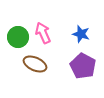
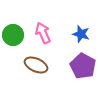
green circle: moved 5 px left, 2 px up
brown ellipse: moved 1 px right, 1 px down
